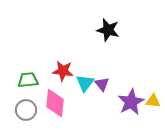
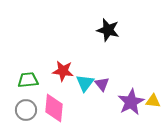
pink diamond: moved 1 px left, 5 px down
